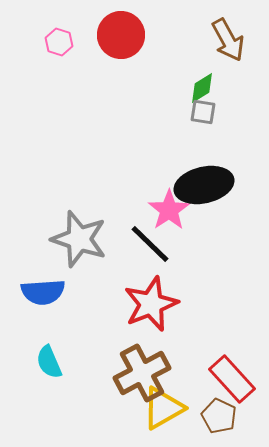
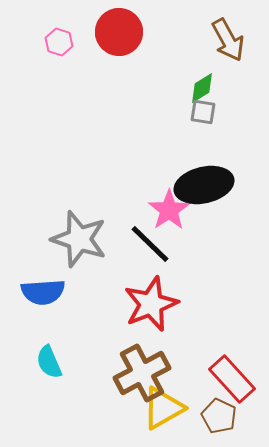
red circle: moved 2 px left, 3 px up
